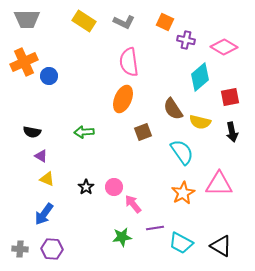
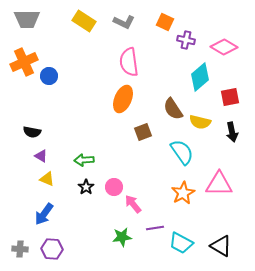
green arrow: moved 28 px down
